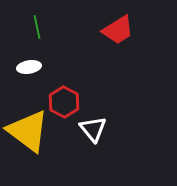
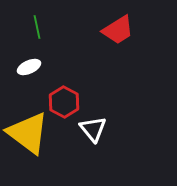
white ellipse: rotated 15 degrees counterclockwise
yellow triangle: moved 2 px down
